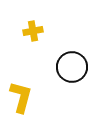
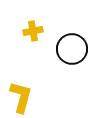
black circle: moved 18 px up
